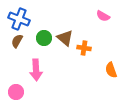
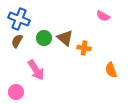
pink arrow: rotated 30 degrees counterclockwise
